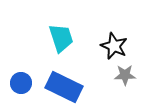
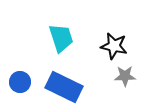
black star: rotated 12 degrees counterclockwise
gray star: moved 1 px down
blue circle: moved 1 px left, 1 px up
